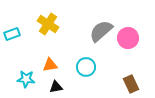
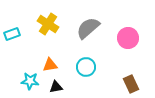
gray semicircle: moved 13 px left, 3 px up
cyan star: moved 4 px right, 2 px down
